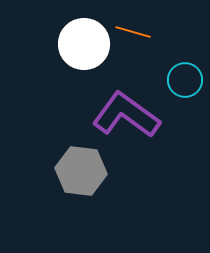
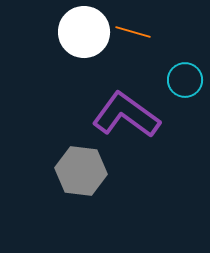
white circle: moved 12 px up
